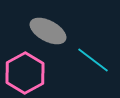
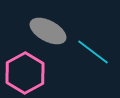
cyan line: moved 8 px up
